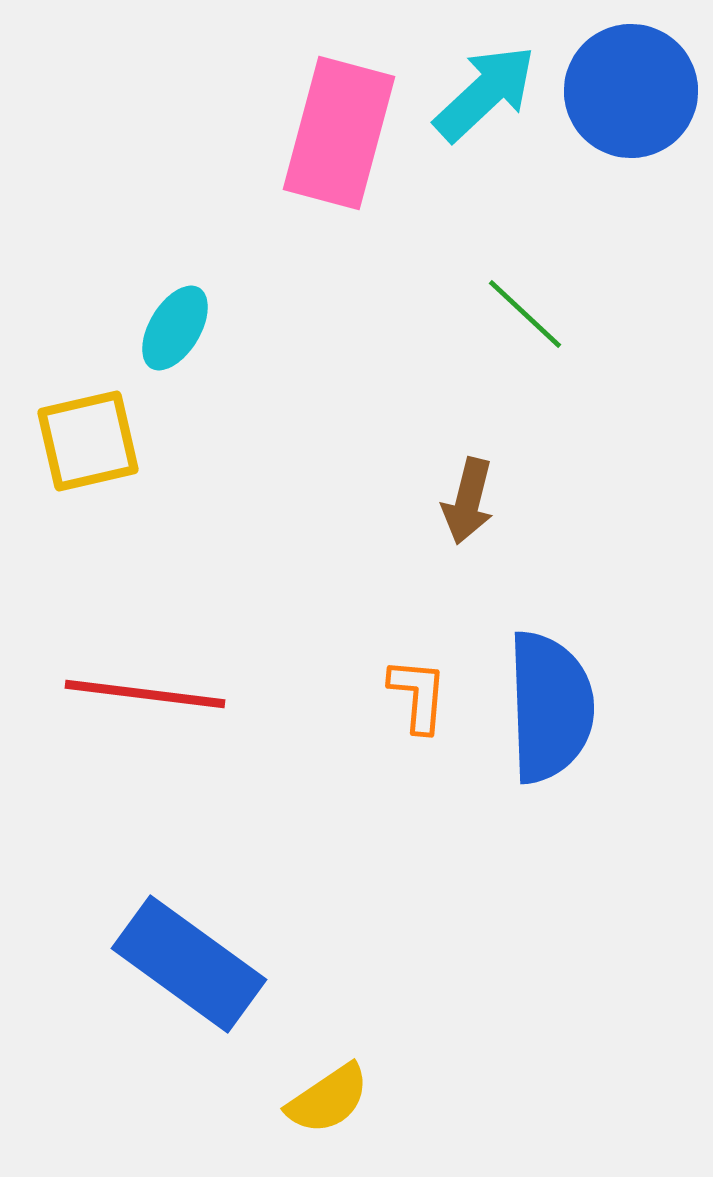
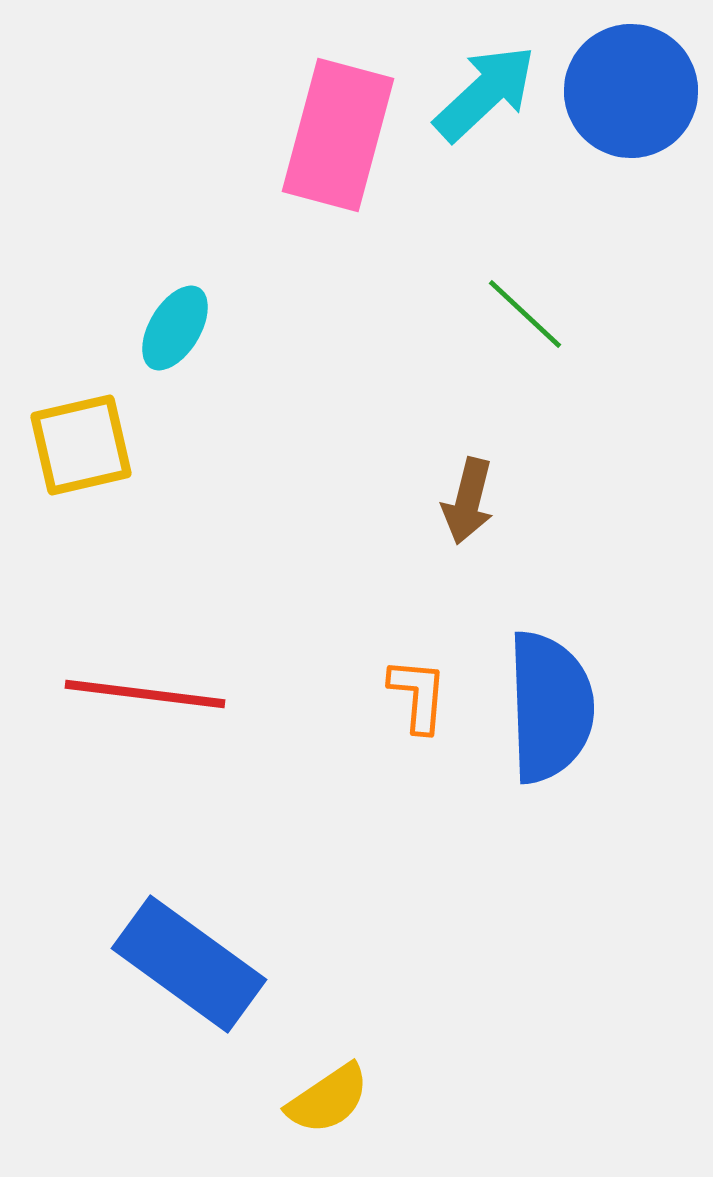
pink rectangle: moved 1 px left, 2 px down
yellow square: moved 7 px left, 4 px down
